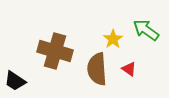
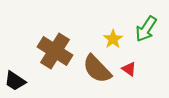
green arrow: moved 1 px up; rotated 92 degrees counterclockwise
brown cross: rotated 16 degrees clockwise
brown semicircle: rotated 40 degrees counterclockwise
